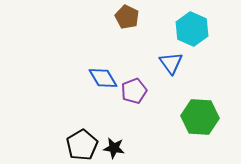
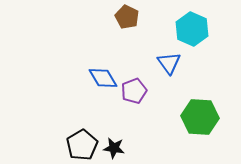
blue triangle: moved 2 px left
